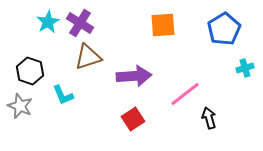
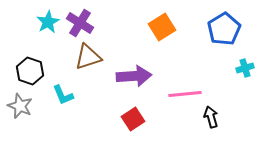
orange square: moved 1 px left, 2 px down; rotated 28 degrees counterclockwise
pink line: rotated 32 degrees clockwise
black arrow: moved 2 px right, 1 px up
